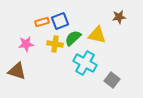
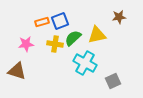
yellow triangle: rotated 24 degrees counterclockwise
gray square: moved 1 px right, 1 px down; rotated 28 degrees clockwise
